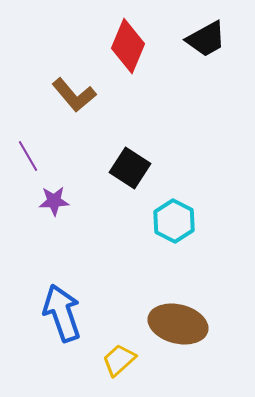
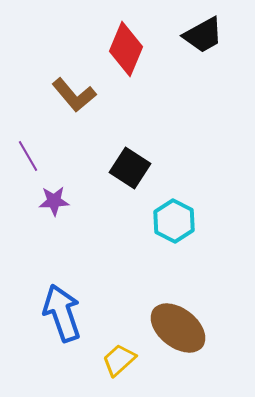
black trapezoid: moved 3 px left, 4 px up
red diamond: moved 2 px left, 3 px down
brown ellipse: moved 4 px down; rotated 24 degrees clockwise
